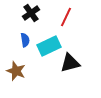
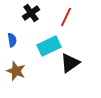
blue semicircle: moved 13 px left
black triangle: rotated 20 degrees counterclockwise
